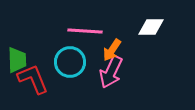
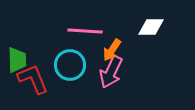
cyan circle: moved 3 px down
